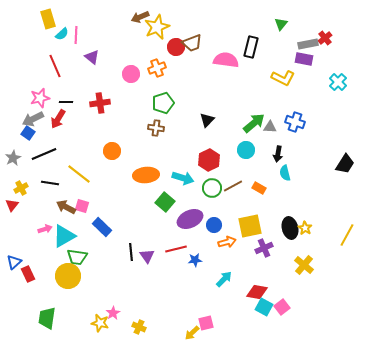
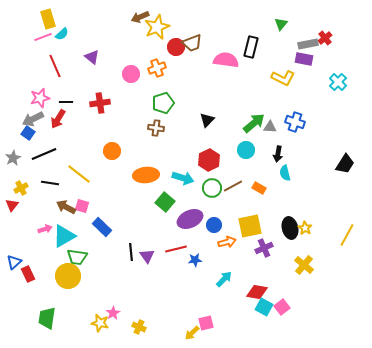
pink line at (76, 35): moved 33 px left, 2 px down; rotated 66 degrees clockwise
